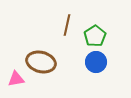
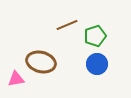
brown line: rotated 55 degrees clockwise
green pentagon: rotated 15 degrees clockwise
blue circle: moved 1 px right, 2 px down
